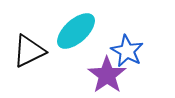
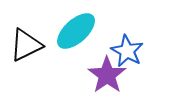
black triangle: moved 3 px left, 6 px up
